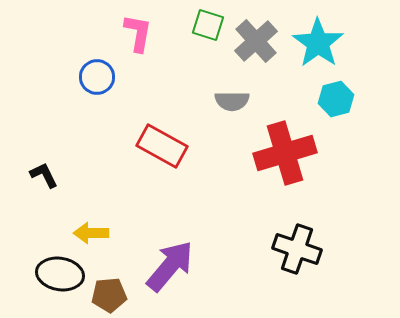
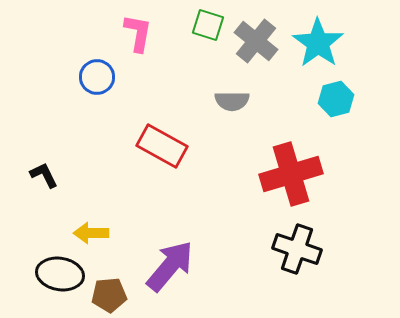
gray cross: rotated 9 degrees counterclockwise
red cross: moved 6 px right, 21 px down
